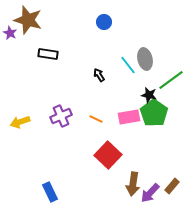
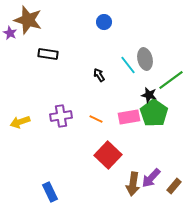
purple cross: rotated 15 degrees clockwise
brown rectangle: moved 2 px right
purple arrow: moved 1 px right, 15 px up
